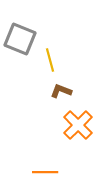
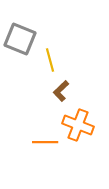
brown L-shape: rotated 65 degrees counterclockwise
orange cross: rotated 24 degrees counterclockwise
orange line: moved 30 px up
